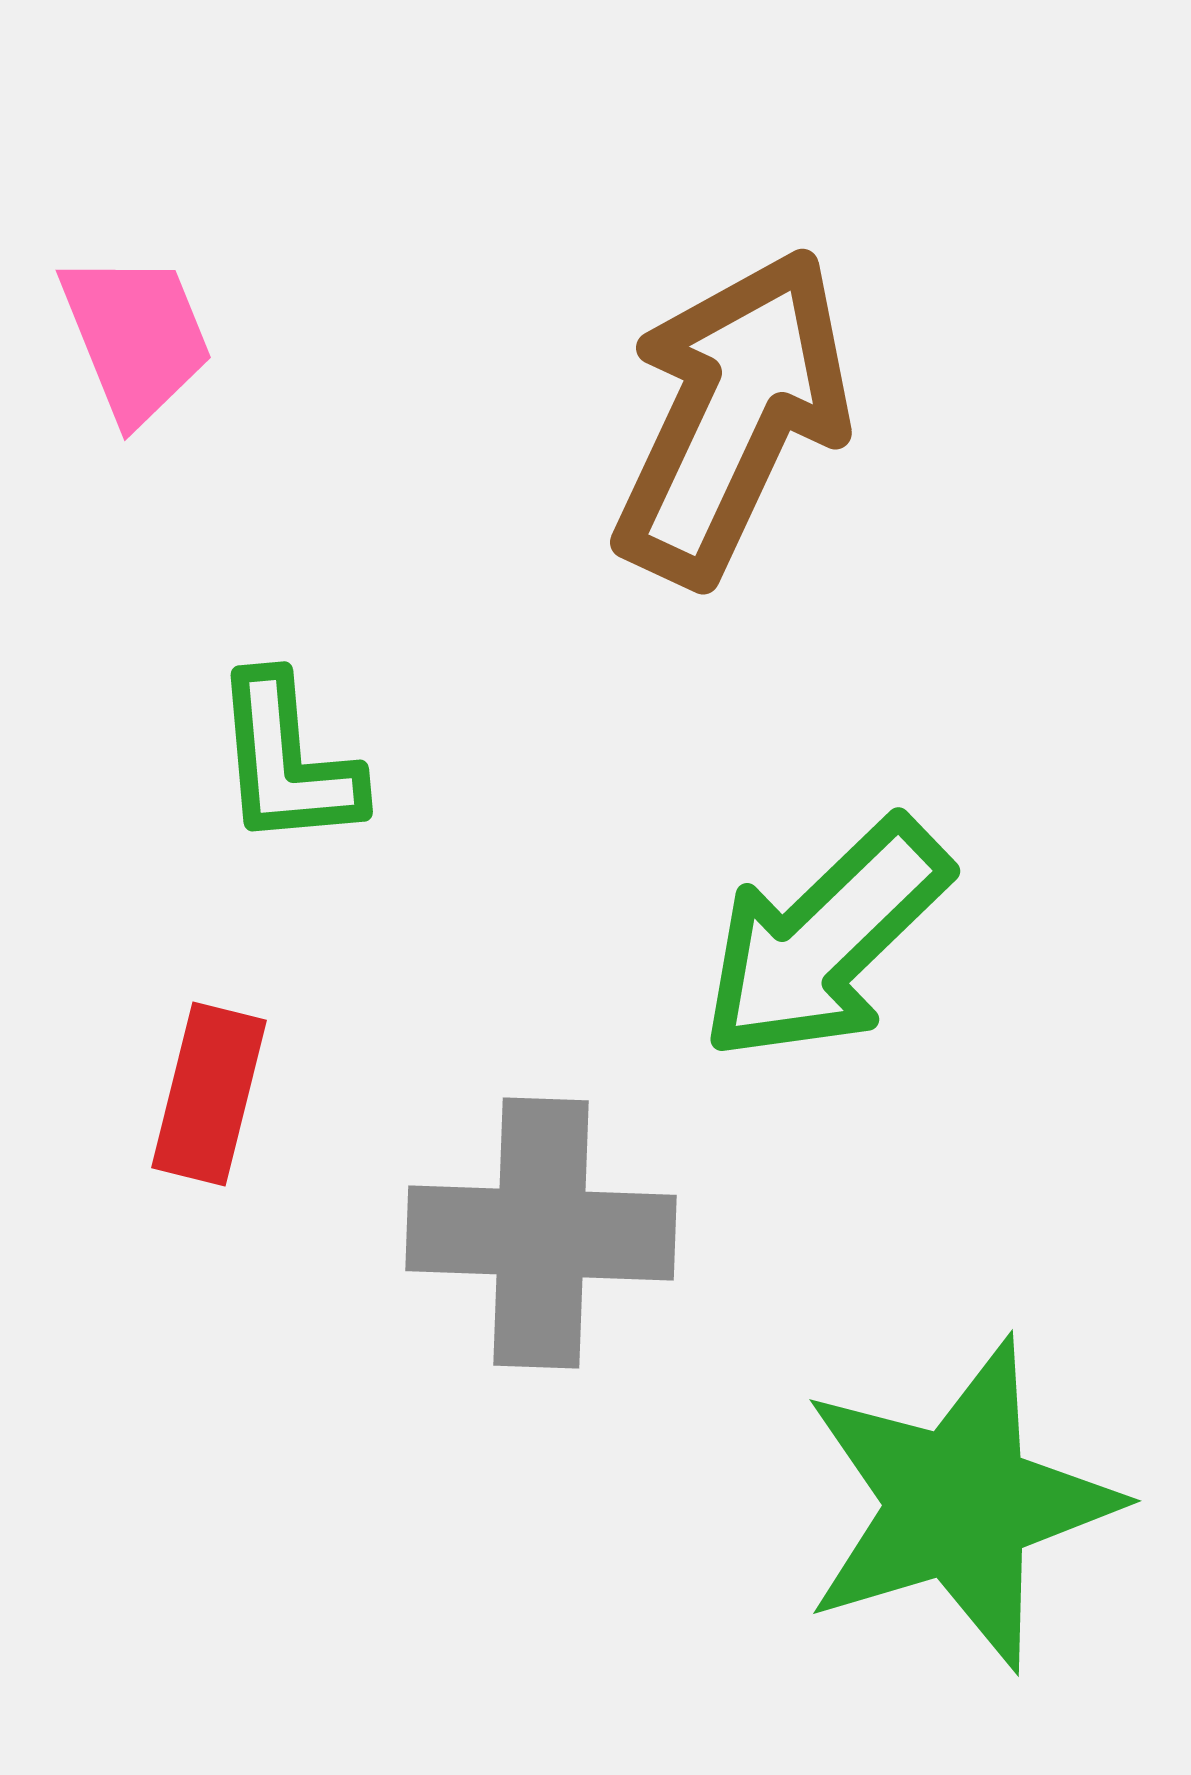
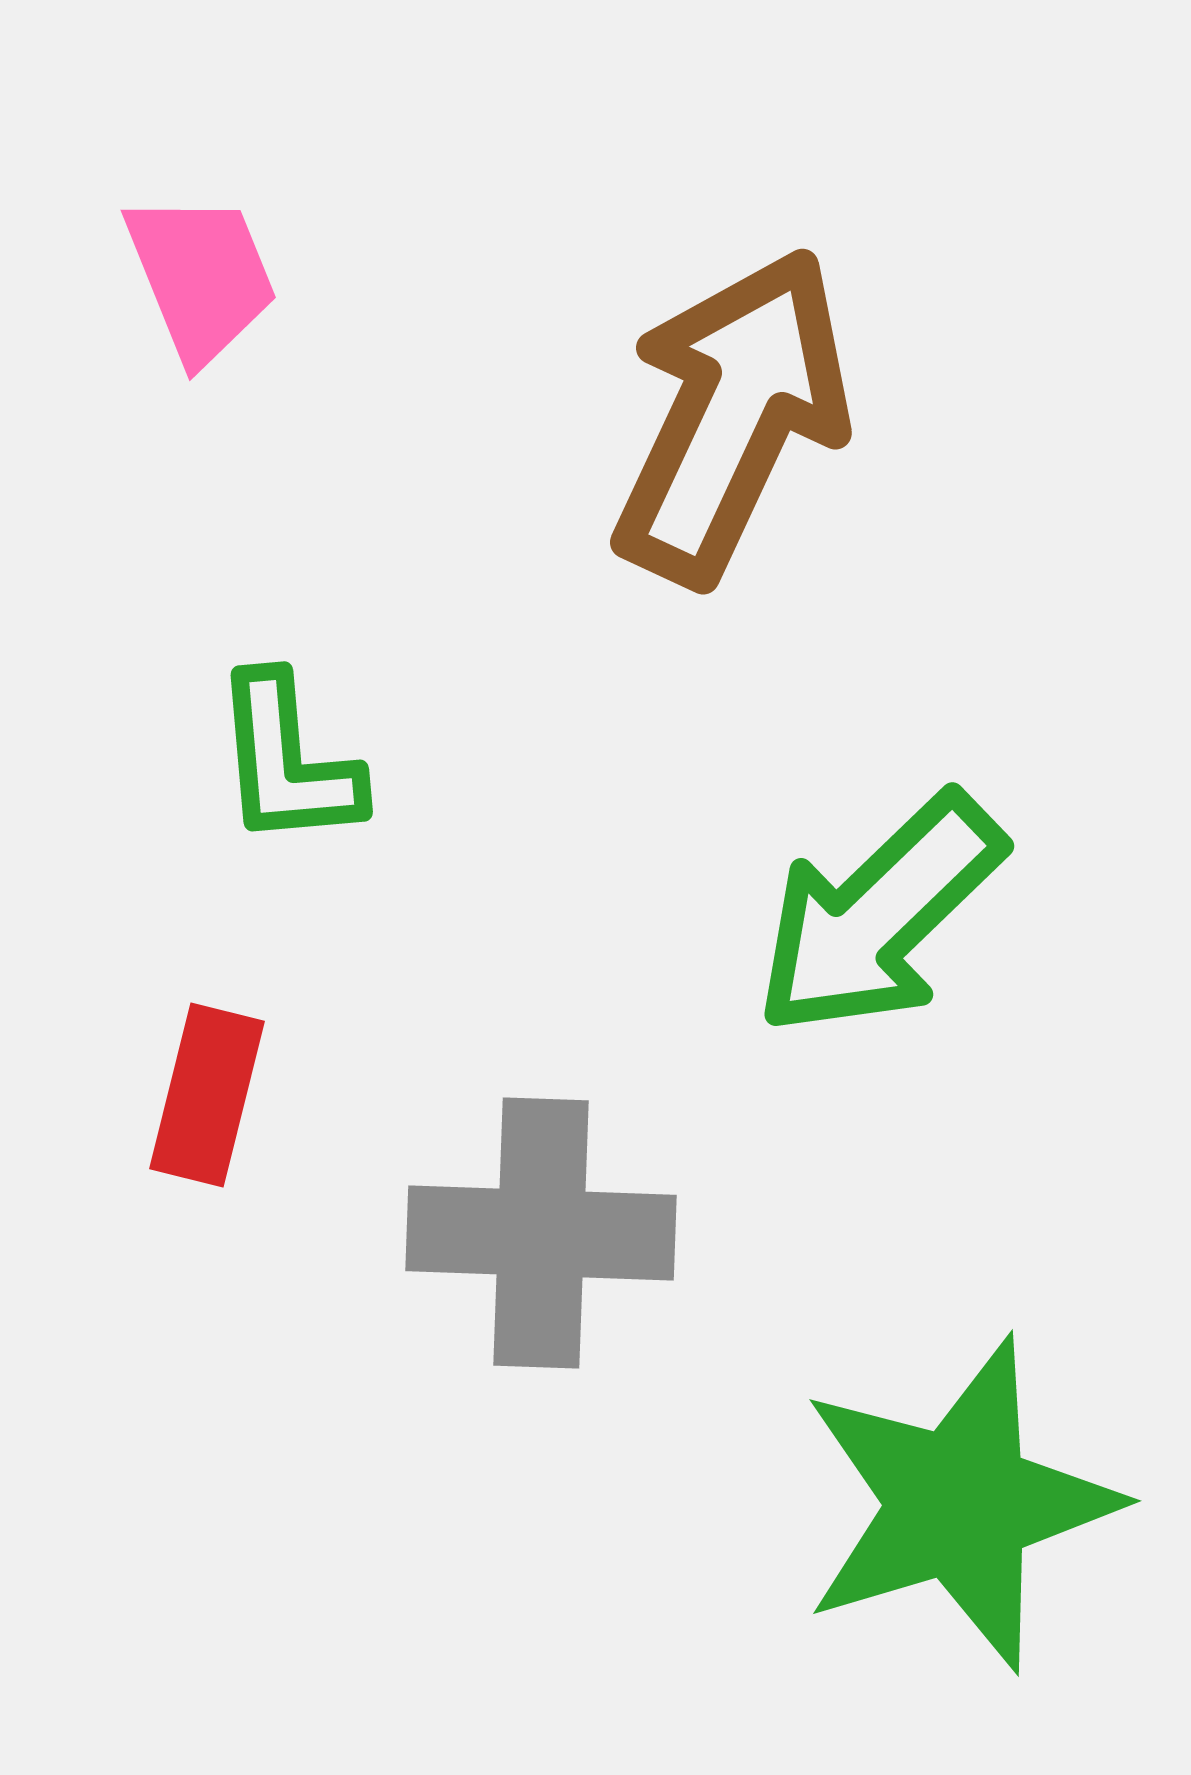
pink trapezoid: moved 65 px right, 60 px up
green arrow: moved 54 px right, 25 px up
red rectangle: moved 2 px left, 1 px down
